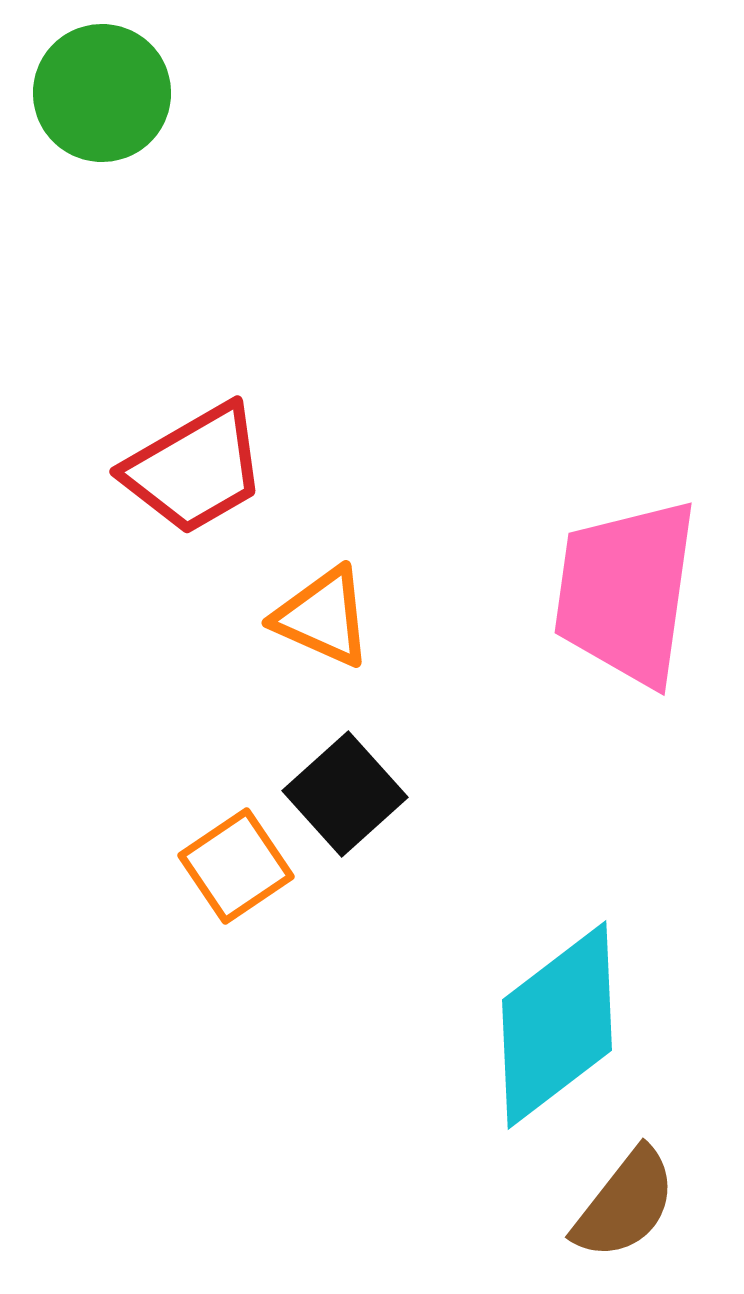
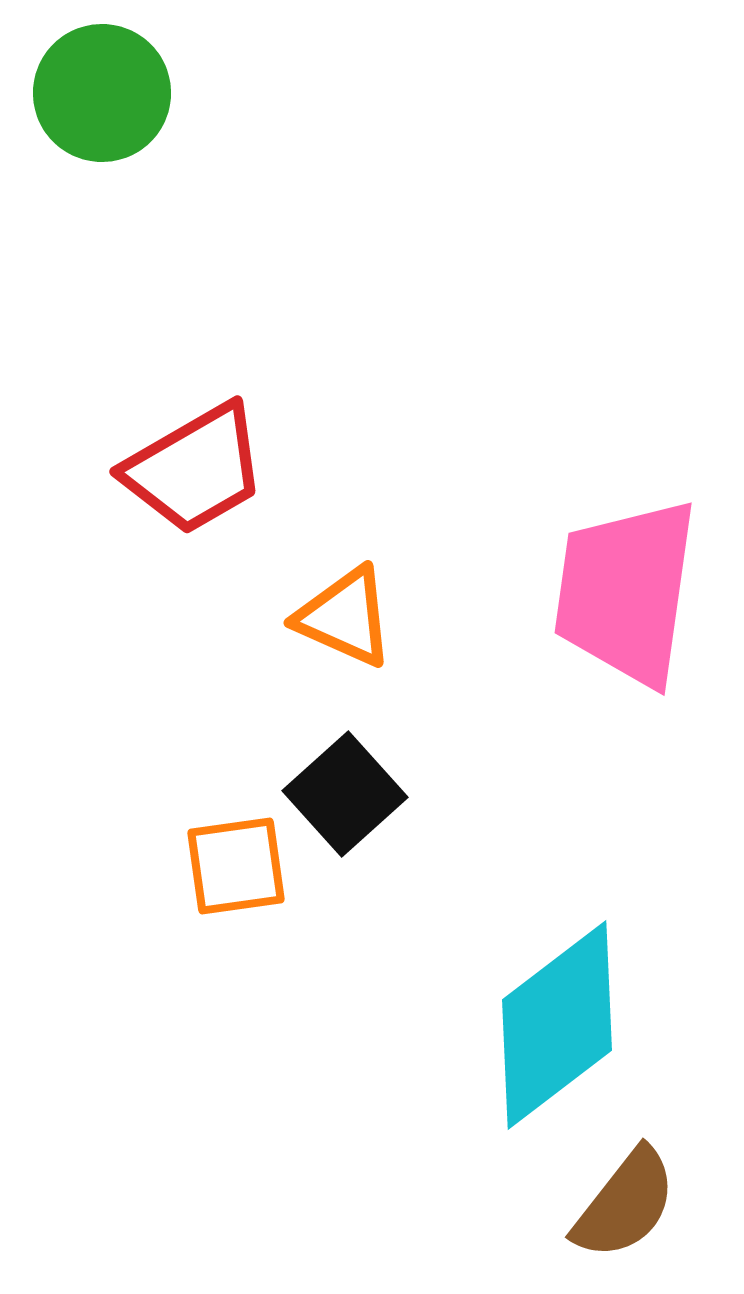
orange triangle: moved 22 px right
orange square: rotated 26 degrees clockwise
